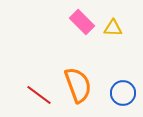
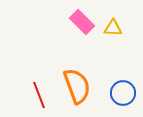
orange semicircle: moved 1 px left, 1 px down
red line: rotated 32 degrees clockwise
